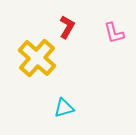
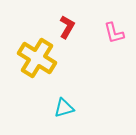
yellow cross: rotated 9 degrees counterclockwise
